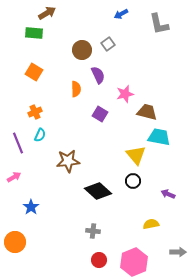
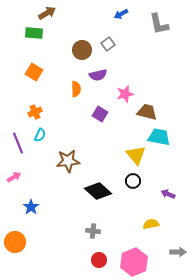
purple semicircle: rotated 102 degrees clockwise
